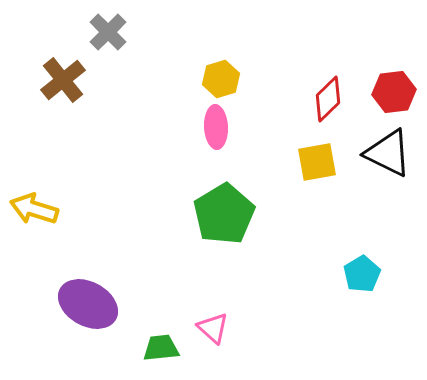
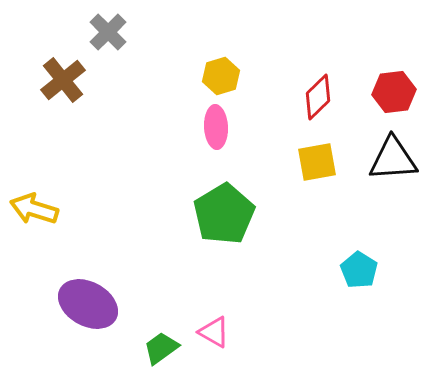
yellow hexagon: moved 3 px up
red diamond: moved 10 px left, 2 px up
black triangle: moved 5 px right, 6 px down; rotated 30 degrees counterclockwise
cyan pentagon: moved 3 px left, 4 px up; rotated 9 degrees counterclockwise
pink triangle: moved 1 px right, 4 px down; rotated 12 degrees counterclockwise
green trapezoid: rotated 30 degrees counterclockwise
